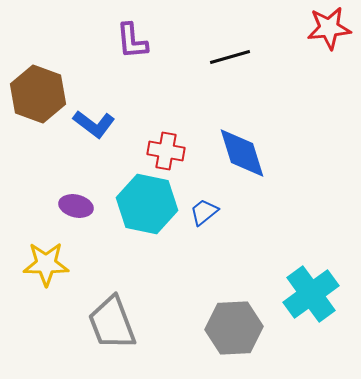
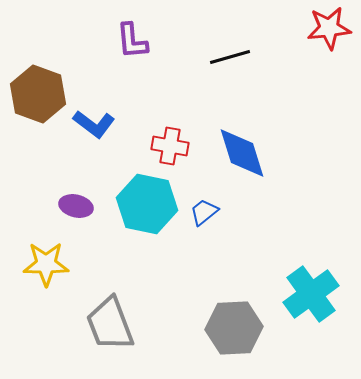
red cross: moved 4 px right, 5 px up
gray trapezoid: moved 2 px left, 1 px down
